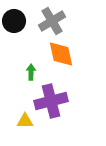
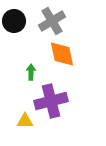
orange diamond: moved 1 px right
